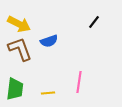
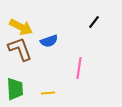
yellow arrow: moved 2 px right, 3 px down
pink line: moved 14 px up
green trapezoid: rotated 10 degrees counterclockwise
